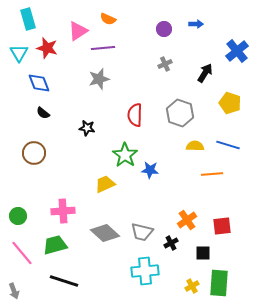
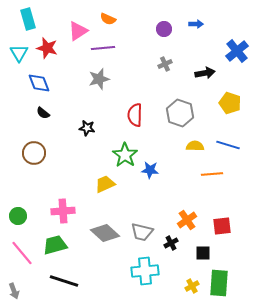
black arrow: rotated 48 degrees clockwise
